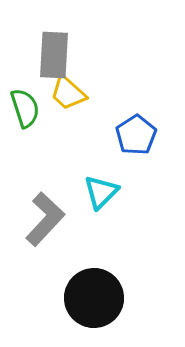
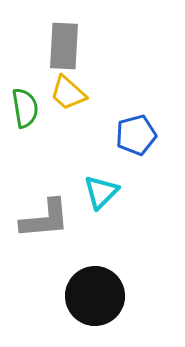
gray rectangle: moved 10 px right, 9 px up
green semicircle: rotated 9 degrees clockwise
blue pentagon: rotated 18 degrees clockwise
gray L-shape: rotated 42 degrees clockwise
black circle: moved 1 px right, 2 px up
